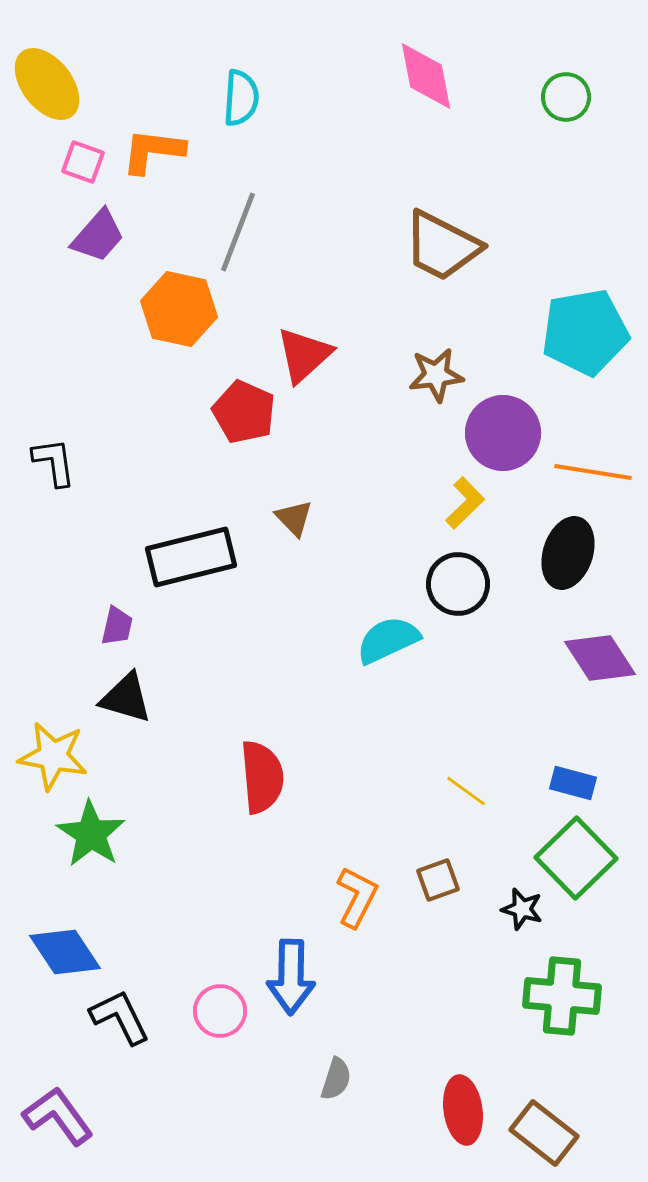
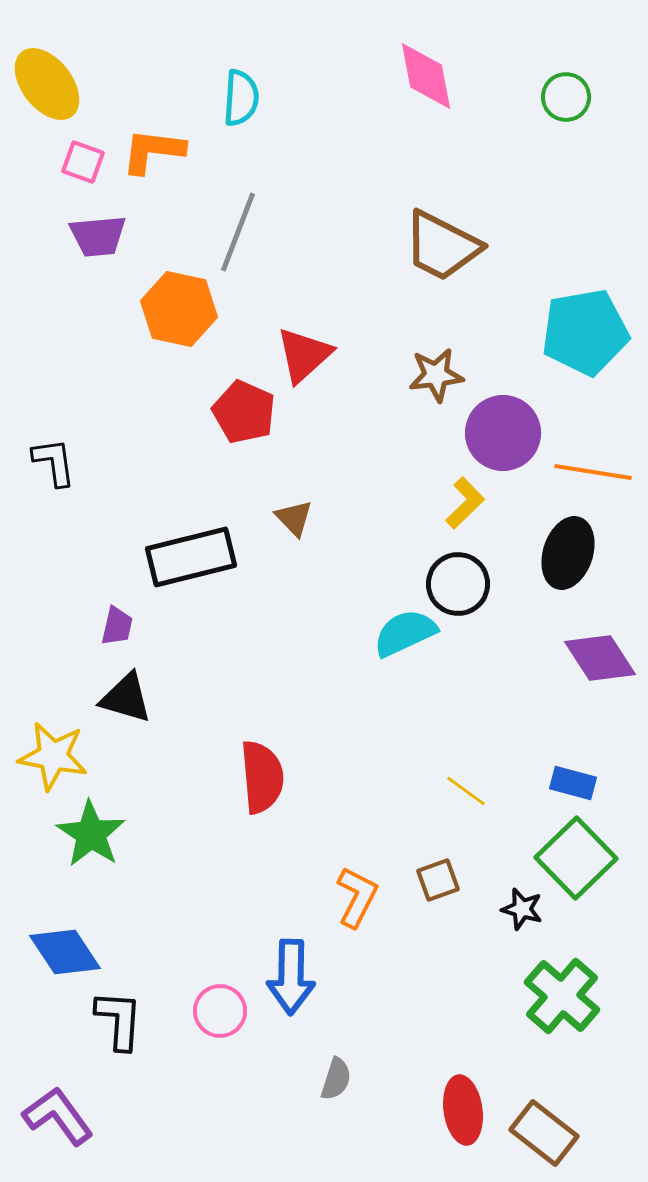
purple trapezoid at (98, 236): rotated 44 degrees clockwise
cyan semicircle at (388, 640): moved 17 px right, 7 px up
green cross at (562, 996): rotated 36 degrees clockwise
black L-shape at (120, 1017): moved 1 px left, 3 px down; rotated 30 degrees clockwise
